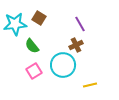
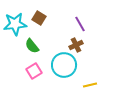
cyan circle: moved 1 px right
